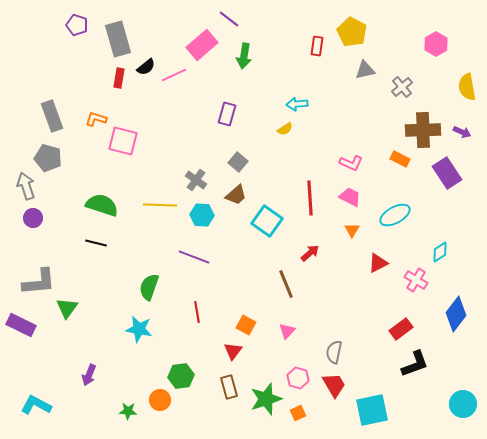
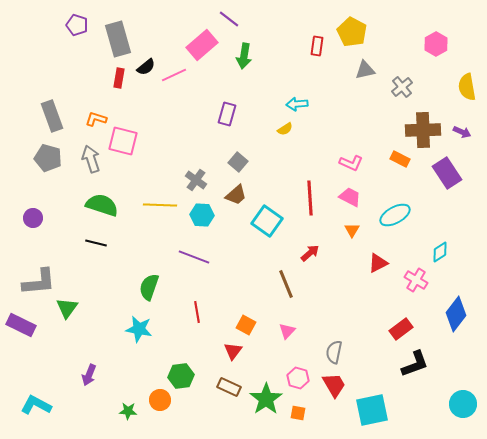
gray arrow at (26, 186): moved 65 px right, 27 px up
brown rectangle at (229, 387): rotated 50 degrees counterclockwise
green star at (266, 399): rotated 16 degrees counterclockwise
orange square at (298, 413): rotated 35 degrees clockwise
